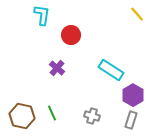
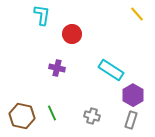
red circle: moved 1 px right, 1 px up
purple cross: rotated 28 degrees counterclockwise
